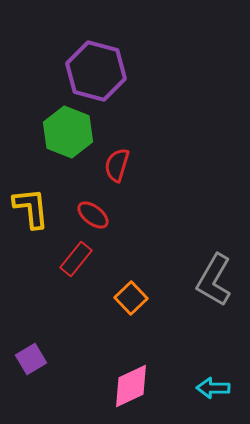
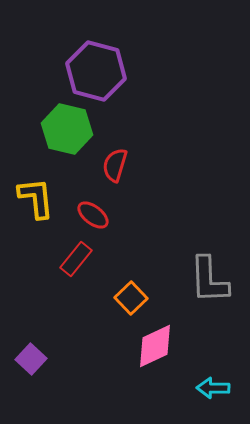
green hexagon: moved 1 px left, 3 px up; rotated 9 degrees counterclockwise
red semicircle: moved 2 px left
yellow L-shape: moved 5 px right, 10 px up
gray L-shape: moved 5 px left; rotated 32 degrees counterclockwise
purple square: rotated 16 degrees counterclockwise
pink diamond: moved 24 px right, 40 px up
